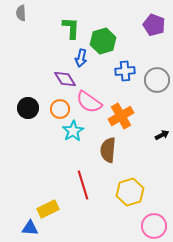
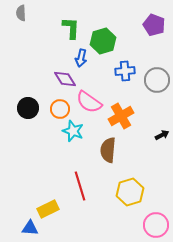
cyan star: rotated 20 degrees counterclockwise
red line: moved 3 px left, 1 px down
pink circle: moved 2 px right, 1 px up
